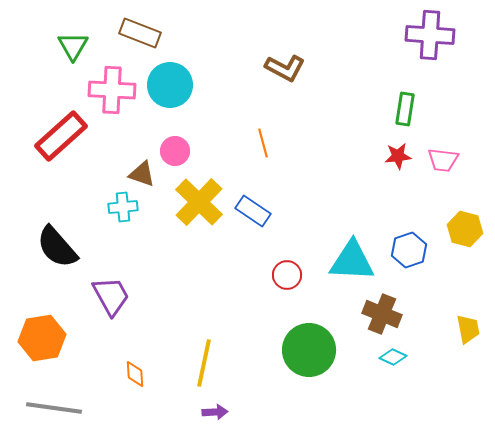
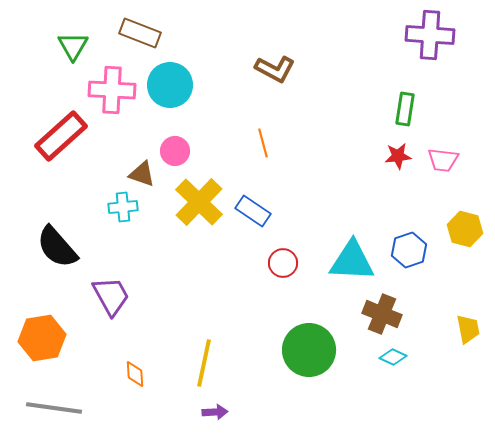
brown L-shape: moved 10 px left, 1 px down
red circle: moved 4 px left, 12 px up
